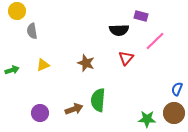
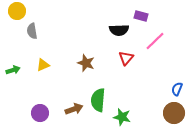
green arrow: moved 1 px right
green star: moved 25 px left, 2 px up; rotated 12 degrees clockwise
